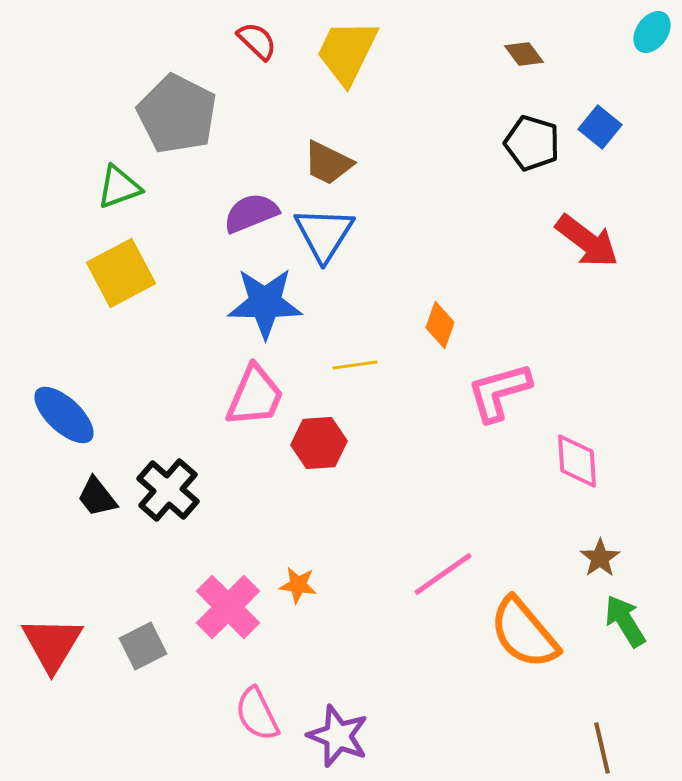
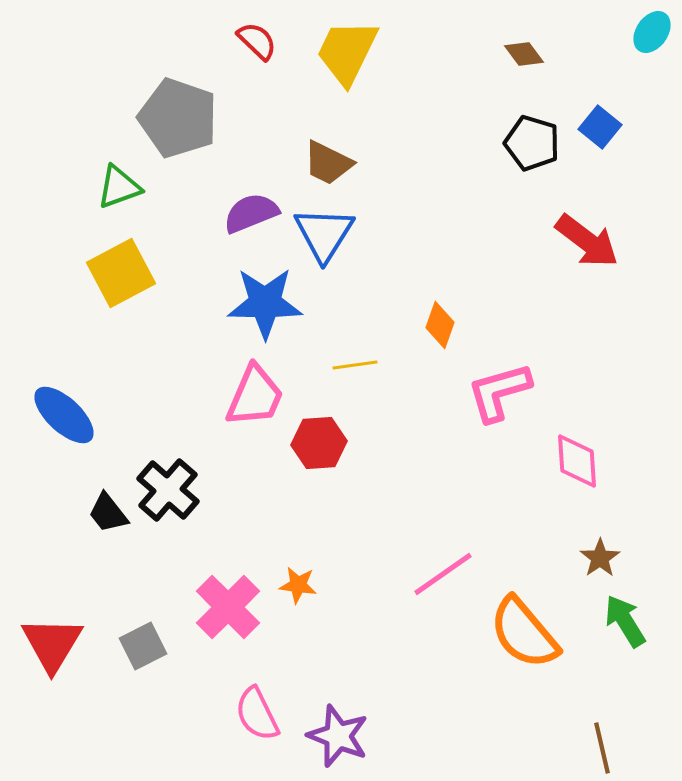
gray pentagon: moved 1 px right, 4 px down; rotated 8 degrees counterclockwise
black trapezoid: moved 11 px right, 16 px down
